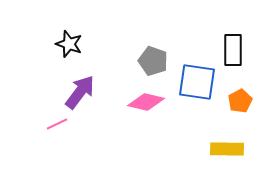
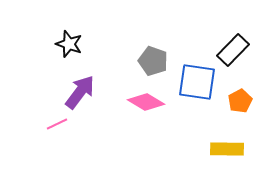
black rectangle: rotated 44 degrees clockwise
pink diamond: rotated 18 degrees clockwise
